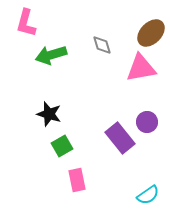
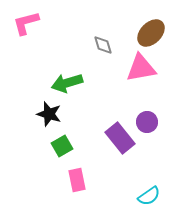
pink L-shape: rotated 60 degrees clockwise
gray diamond: moved 1 px right
green arrow: moved 16 px right, 28 px down
cyan semicircle: moved 1 px right, 1 px down
